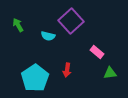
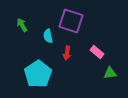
purple square: rotated 30 degrees counterclockwise
green arrow: moved 4 px right
cyan semicircle: rotated 64 degrees clockwise
red arrow: moved 17 px up
cyan pentagon: moved 3 px right, 4 px up
